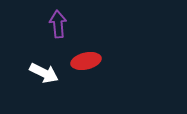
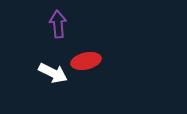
white arrow: moved 9 px right
